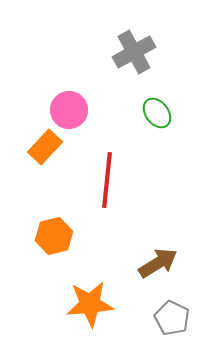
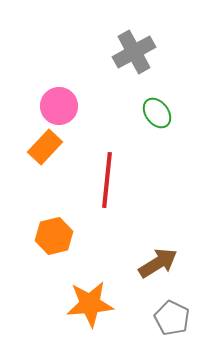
pink circle: moved 10 px left, 4 px up
